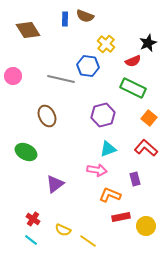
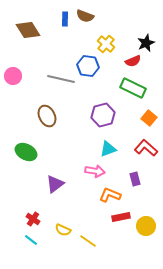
black star: moved 2 px left
pink arrow: moved 2 px left, 1 px down
